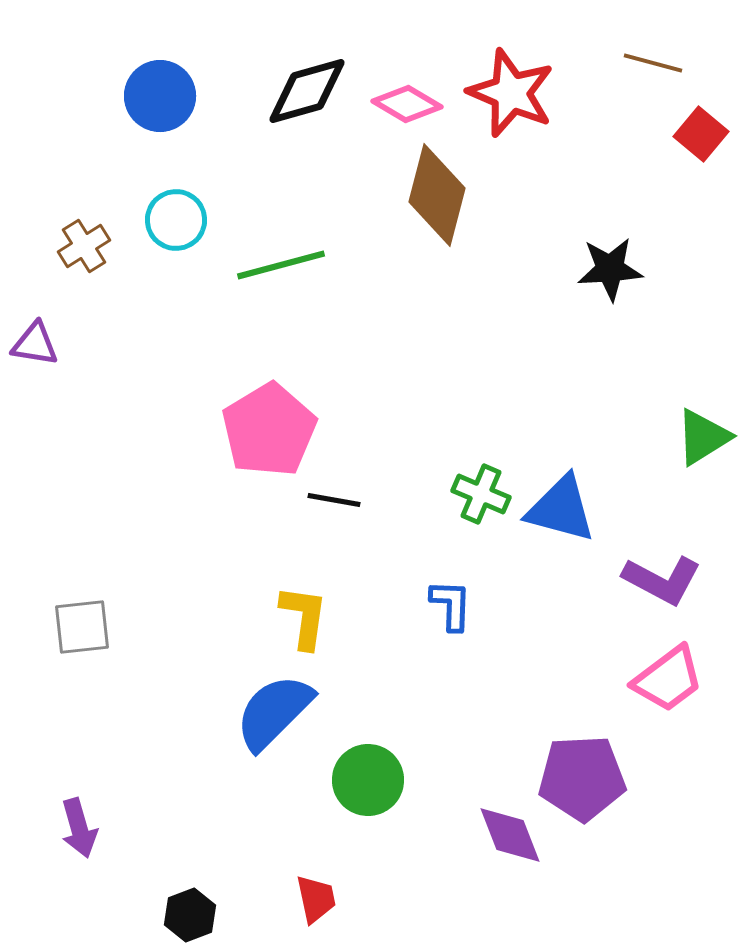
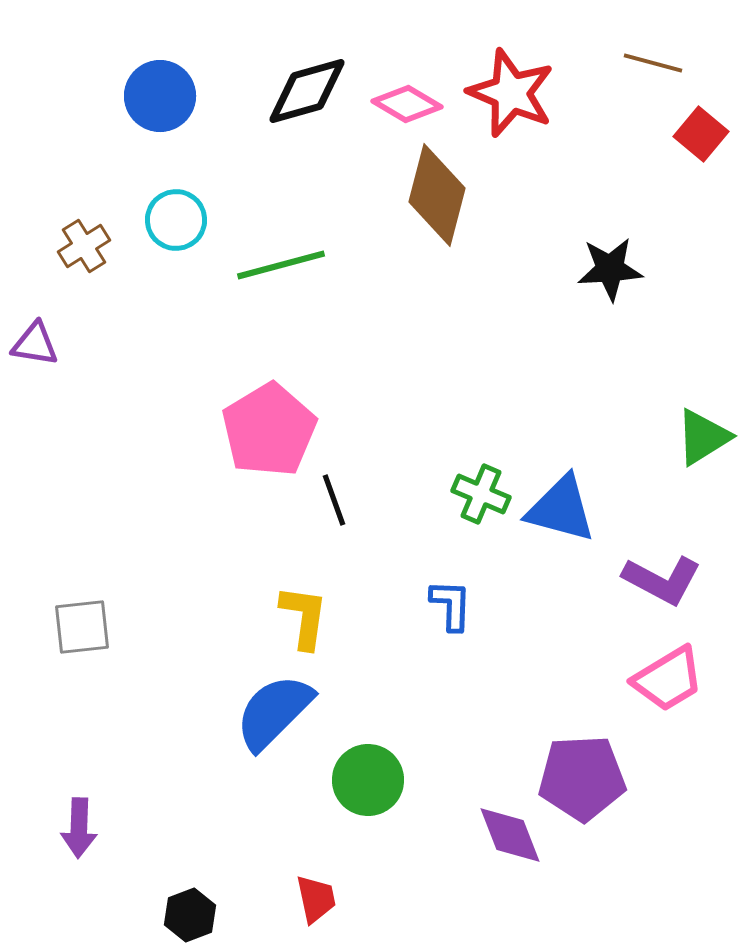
black line: rotated 60 degrees clockwise
pink trapezoid: rotated 6 degrees clockwise
purple arrow: rotated 18 degrees clockwise
